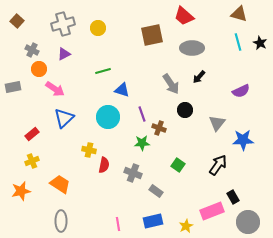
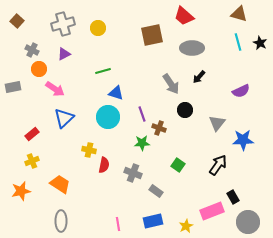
blue triangle at (122, 90): moved 6 px left, 3 px down
